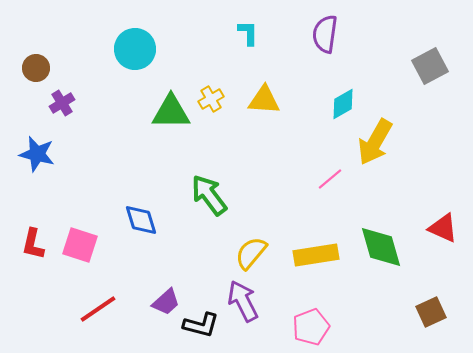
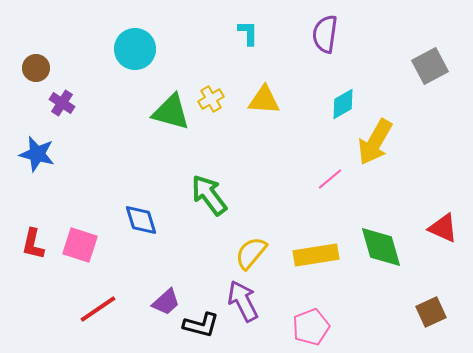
purple cross: rotated 25 degrees counterclockwise
green triangle: rotated 15 degrees clockwise
